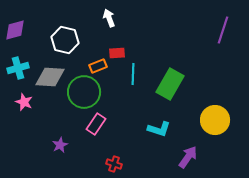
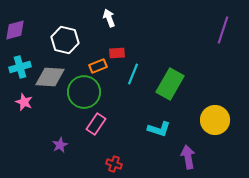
cyan cross: moved 2 px right, 1 px up
cyan line: rotated 20 degrees clockwise
purple arrow: rotated 45 degrees counterclockwise
